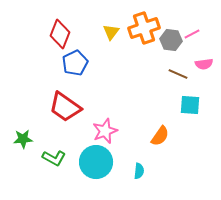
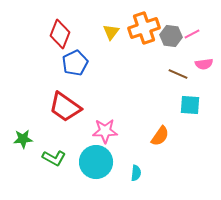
gray hexagon: moved 4 px up
pink star: rotated 20 degrees clockwise
cyan semicircle: moved 3 px left, 2 px down
